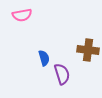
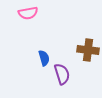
pink semicircle: moved 6 px right, 2 px up
